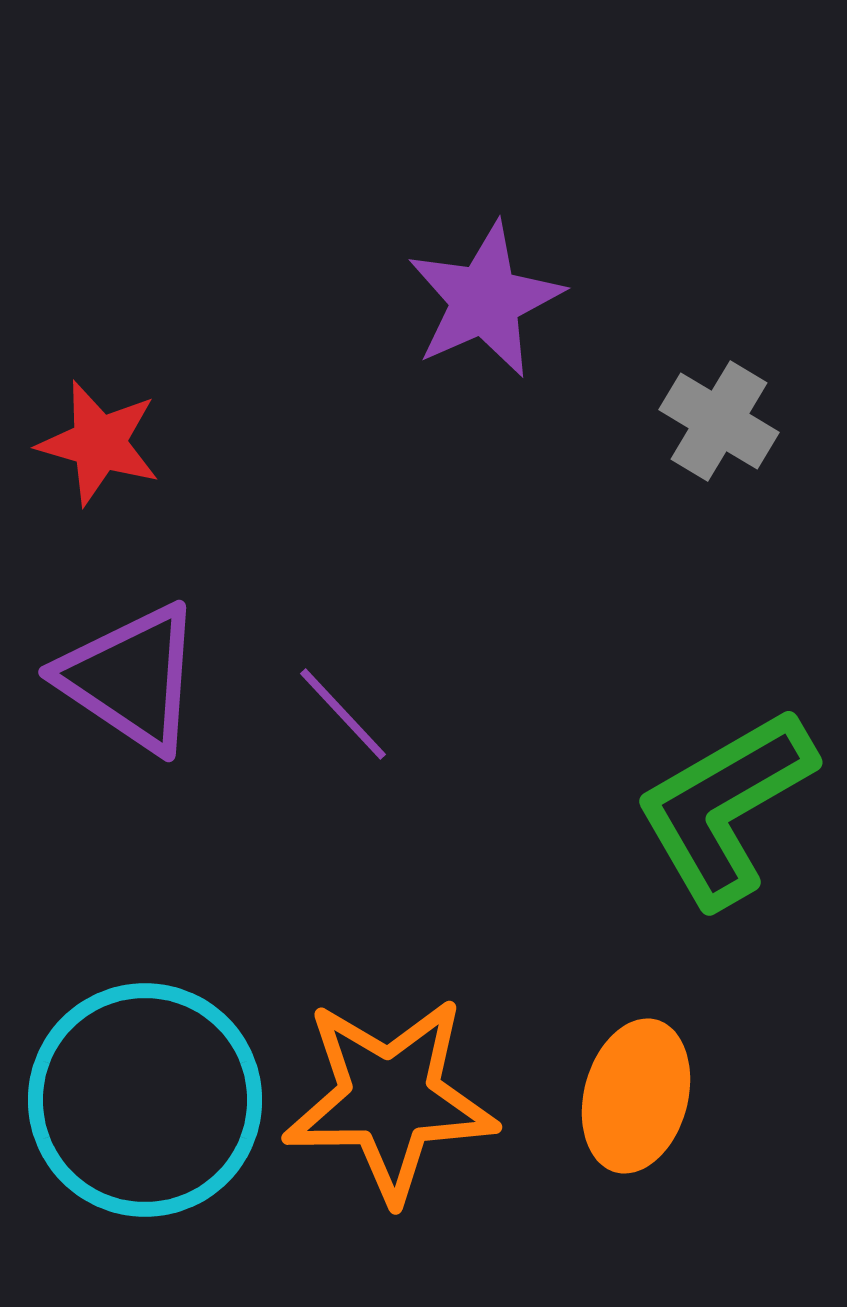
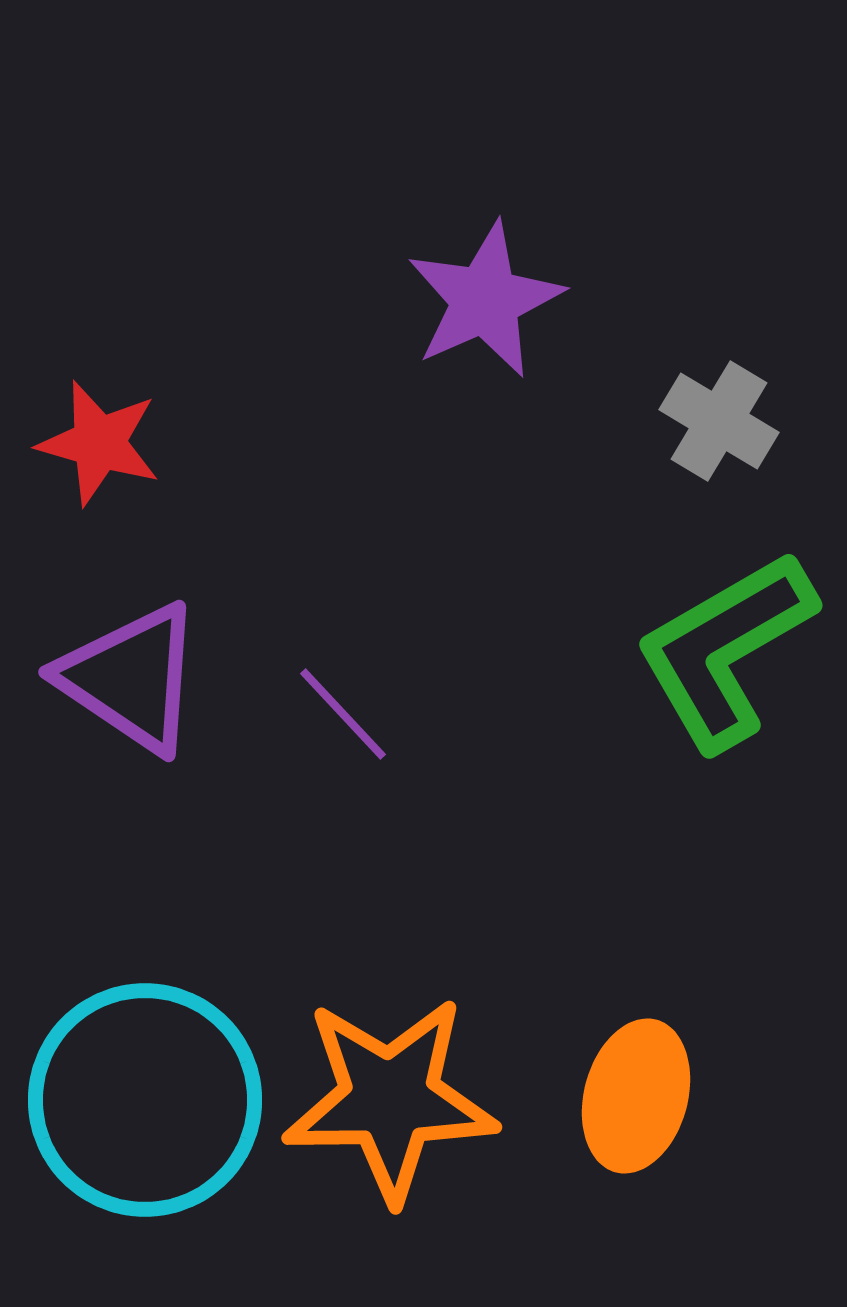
green L-shape: moved 157 px up
